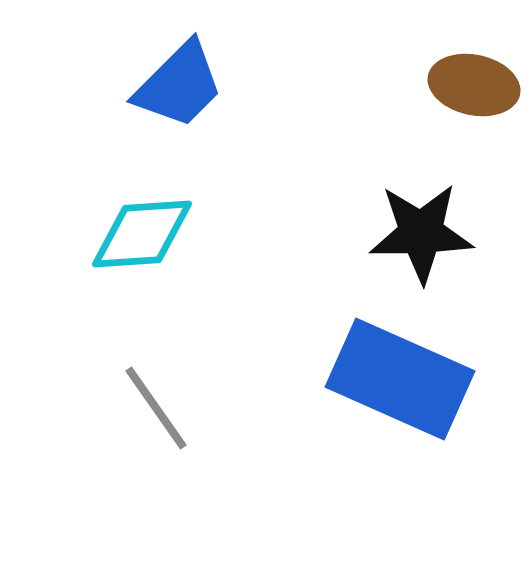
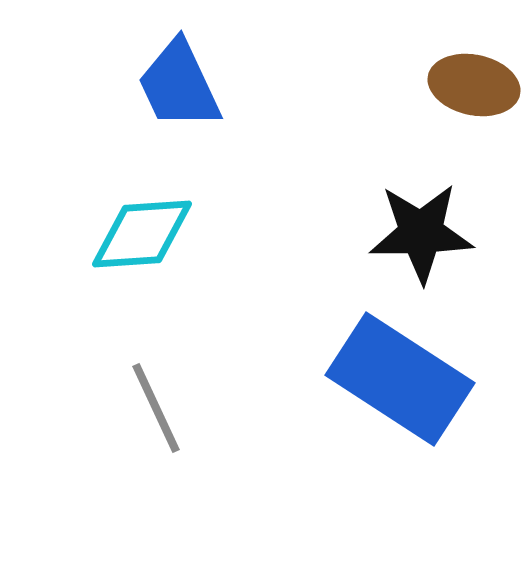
blue trapezoid: rotated 110 degrees clockwise
blue rectangle: rotated 9 degrees clockwise
gray line: rotated 10 degrees clockwise
